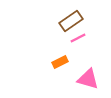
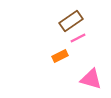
orange rectangle: moved 6 px up
pink triangle: moved 3 px right
